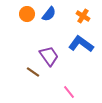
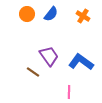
blue semicircle: moved 2 px right
blue L-shape: moved 18 px down
pink line: rotated 40 degrees clockwise
